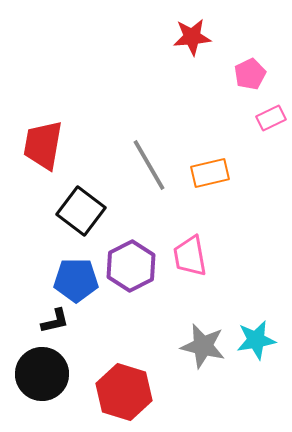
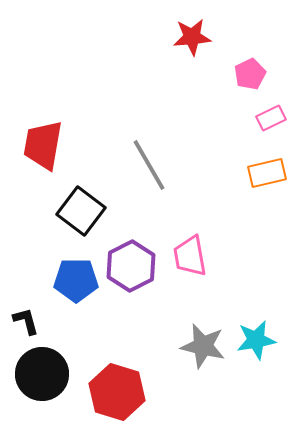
orange rectangle: moved 57 px right
black L-shape: moved 29 px left; rotated 92 degrees counterclockwise
red hexagon: moved 7 px left
